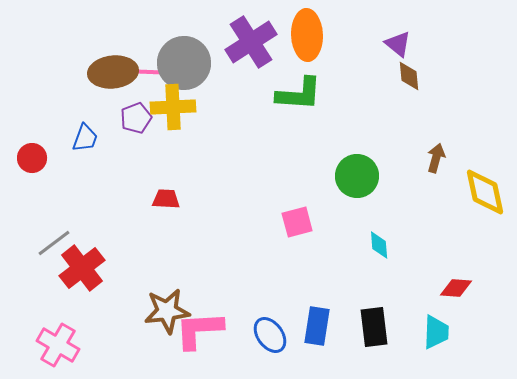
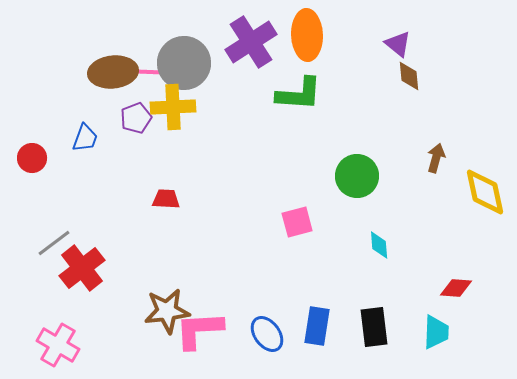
blue ellipse: moved 3 px left, 1 px up
